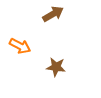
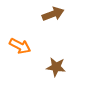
brown arrow: rotated 10 degrees clockwise
